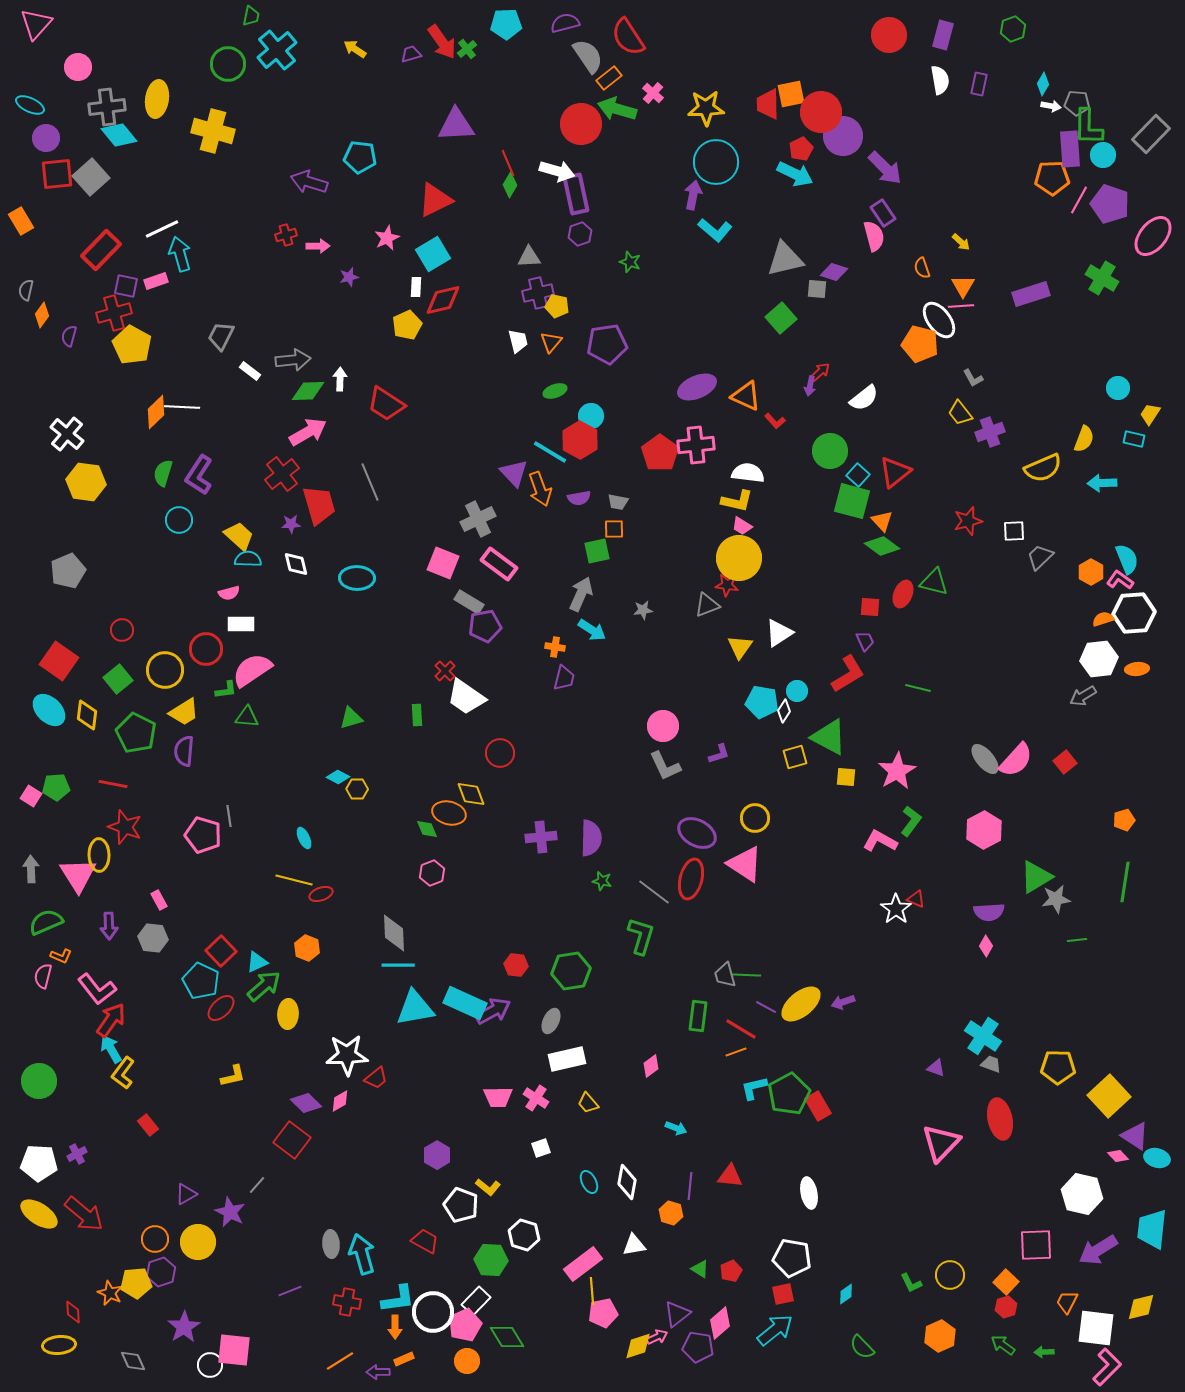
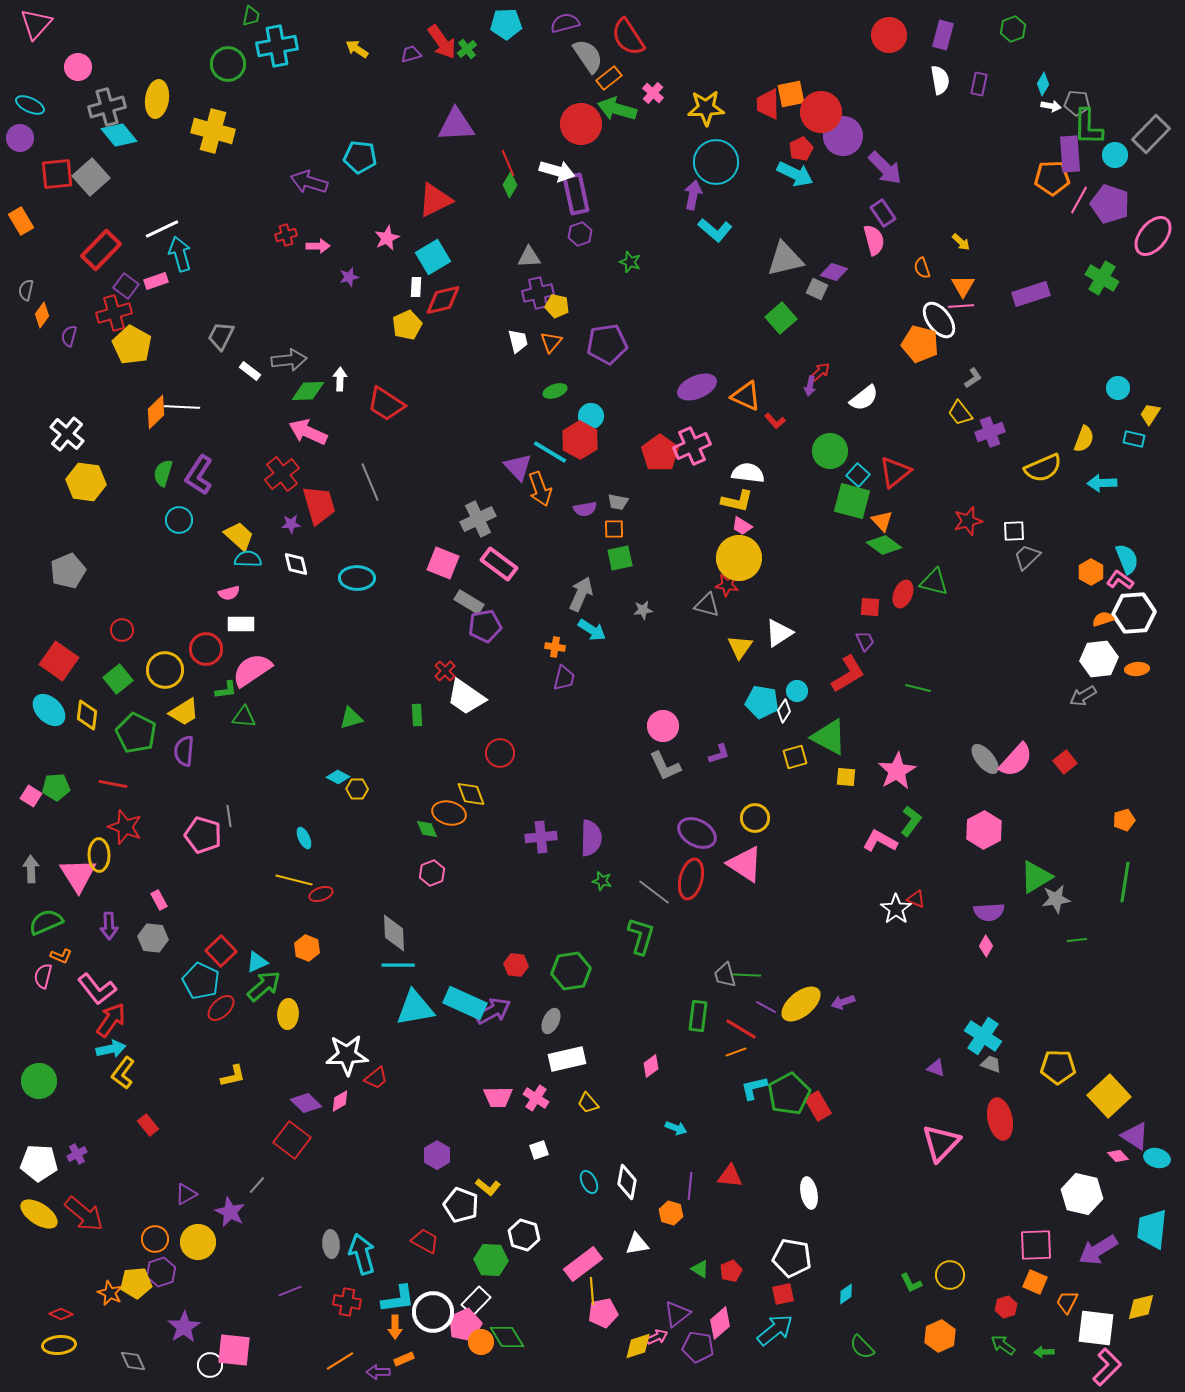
yellow arrow at (355, 49): moved 2 px right
cyan cross at (277, 50): moved 4 px up; rotated 30 degrees clockwise
gray cross at (107, 107): rotated 9 degrees counterclockwise
purple circle at (46, 138): moved 26 px left
purple rectangle at (1070, 149): moved 5 px down
cyan circle at (1103, 155): moved 12 px right
pink semicircle at (874, 236): moved 4 px down
cyan square at (433, 254): moved 3 px down
purple square at (126, 286): rotated 25 degrees clockwise
gray square at (817, 289): rotated 20 degrees clockwise
gray arrow at (293, 360): moved 4 px left
gray L-shape at (973, 378): rotated 95 degrees counterclockwise
pink arrow at (308, 432): rotated 126 degrees counterclockwise
pink cross at (696, 445): moved 4 px left, 1 px down; rotated 18 degrees counterclockwise
purple triangle at (514, 473): moved 4 px right, 6 px up
purple semicircle at (579, 498): moved 6 px right, 11 px down
green diamond at (882, 546): moved 2 px right, 1 px up
green square at (597, 551): moved 23 px right, 7 px down
gray trapezoid at (1040, 557): moved 13 px left
gray triangle at (707, 605): rotated 36 degrees clockwise
green triangle at (247, 717): moved 3 px left
cyan arrow at (111, 1049): rotated 108 degrees clockwise
white square at (541, 1148): moved 2 px left, 2 px down
white triangle at (634, 1245): moved 3 px right, 1 px up
orange square at (1006, 1282): moved 29 px right; rotated 20 degrees counterclockwise
red diamond at (73, 1312): moved 12 px left, 2 px down; rotated 60 degrees counterclockwise
orange circle at (467, 1361): moved 14 px right, 19 px up
